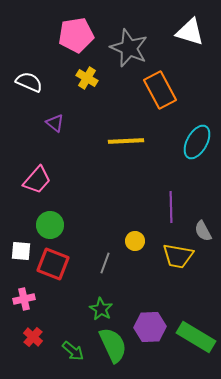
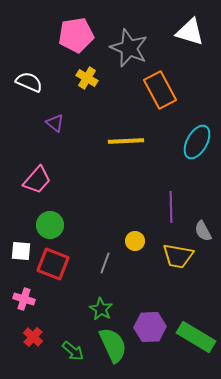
pink cross: rotated 30 degrees clockwise
